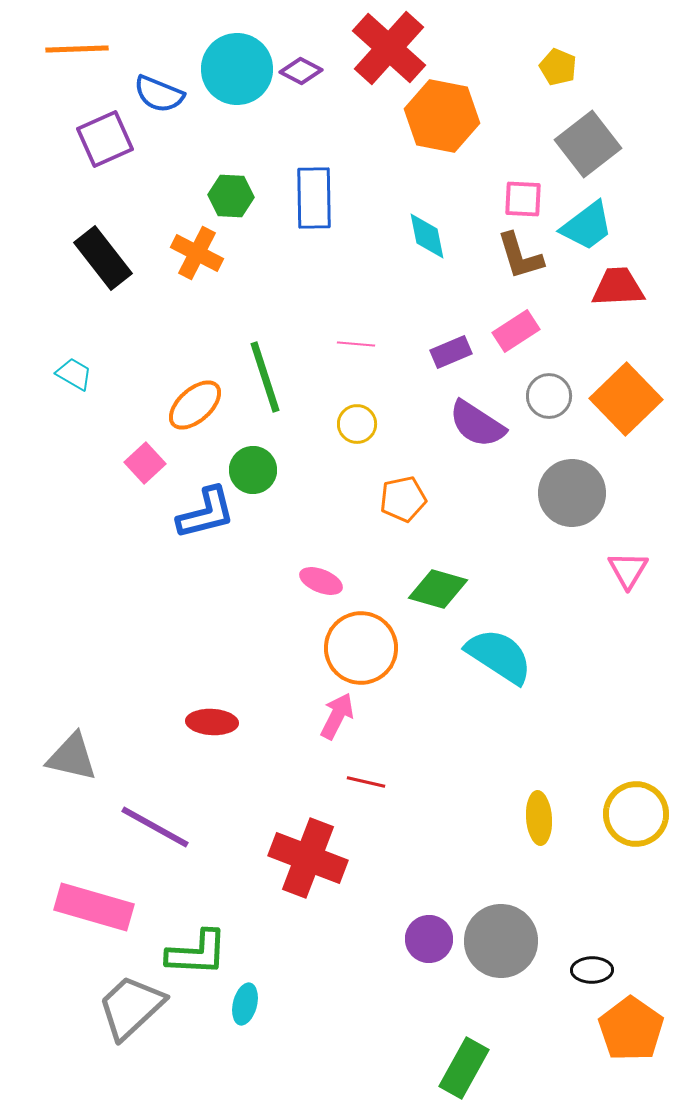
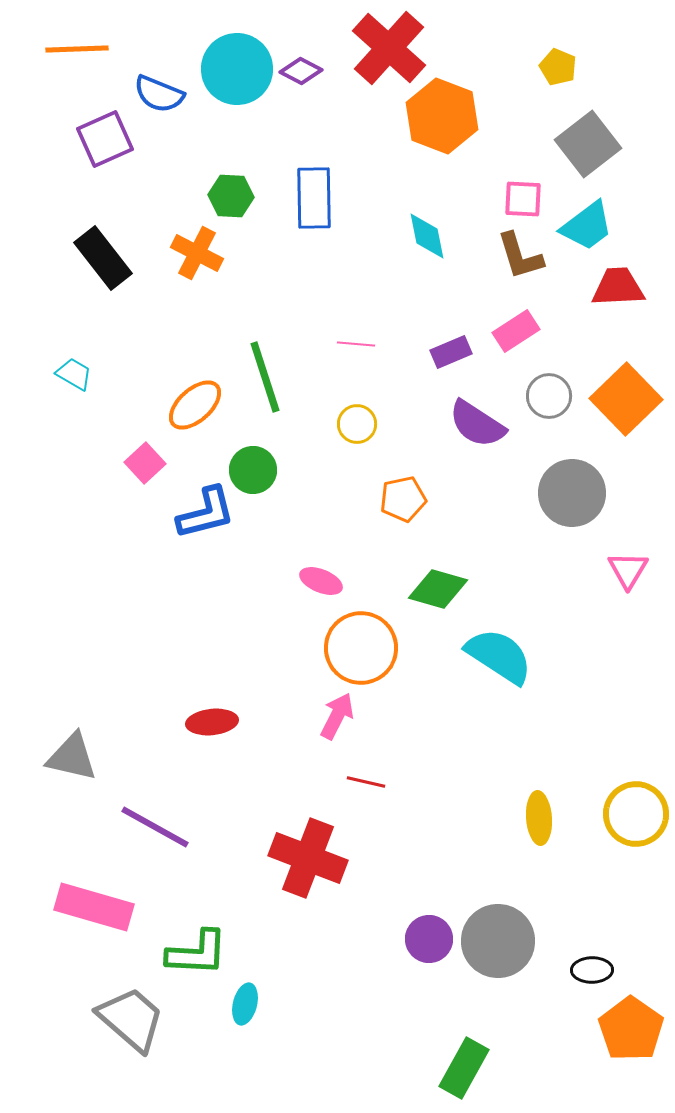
orange hexagon at (442, 116): rotated 10 degrees clockwise
red ellipse at (212, 722): rotated 9 degrees counterclockwise
gray circle at (501, 941): moved 3 px left
gray trapezoid at (131, 1007): moved 12 px down; rotated 84 degrees clockwise
